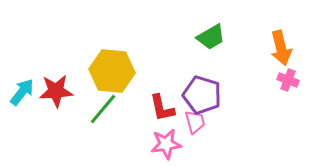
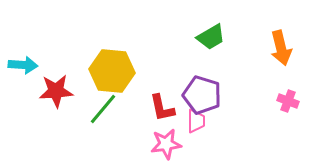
pink cross: moved 21 px down
cyan arrow: moved 1 px right, 27 px up; rotated 56 degrees clockwise
pink trapezoid: moved 1 px right, 1 px up; rotated 15 degrees clockwise
